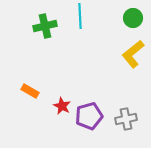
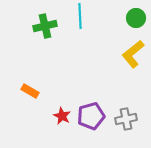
green circle: moved 3 px right
red star: moved 10 px down
purple pentagon: moved 2 px right
